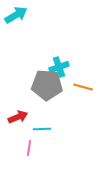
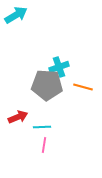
cyan line: moved 2 px up
pink line: moved 15 px right, 3 px up
